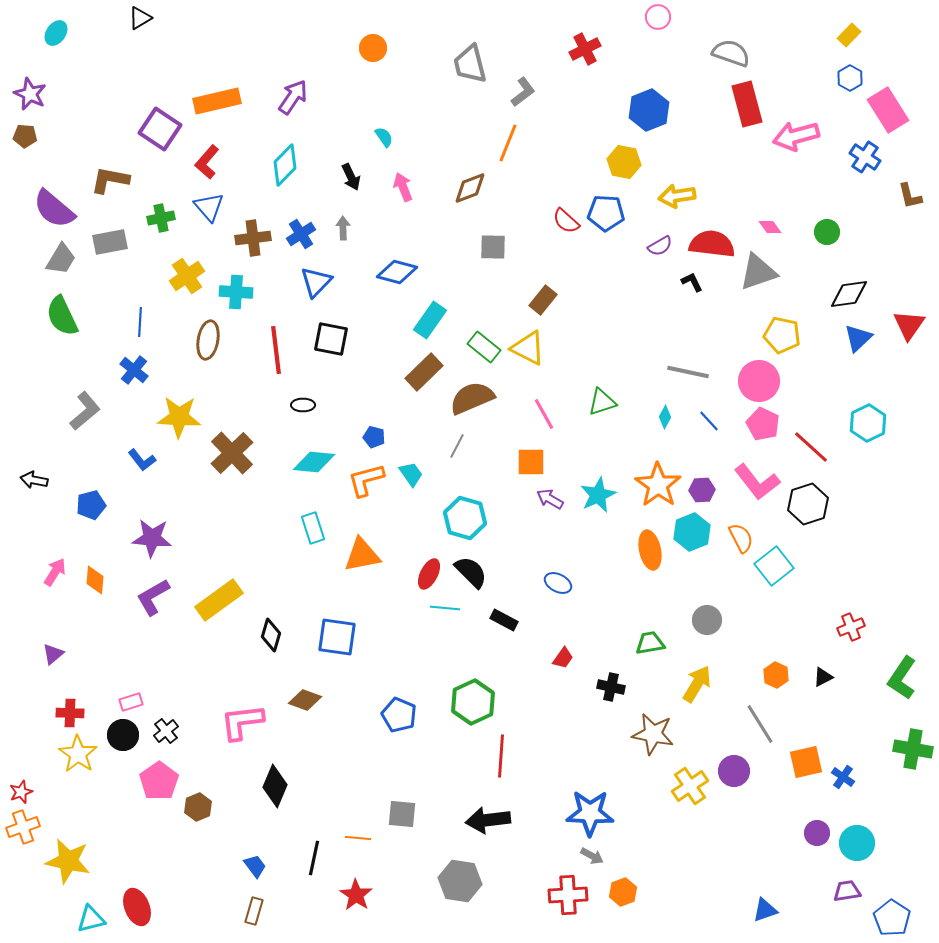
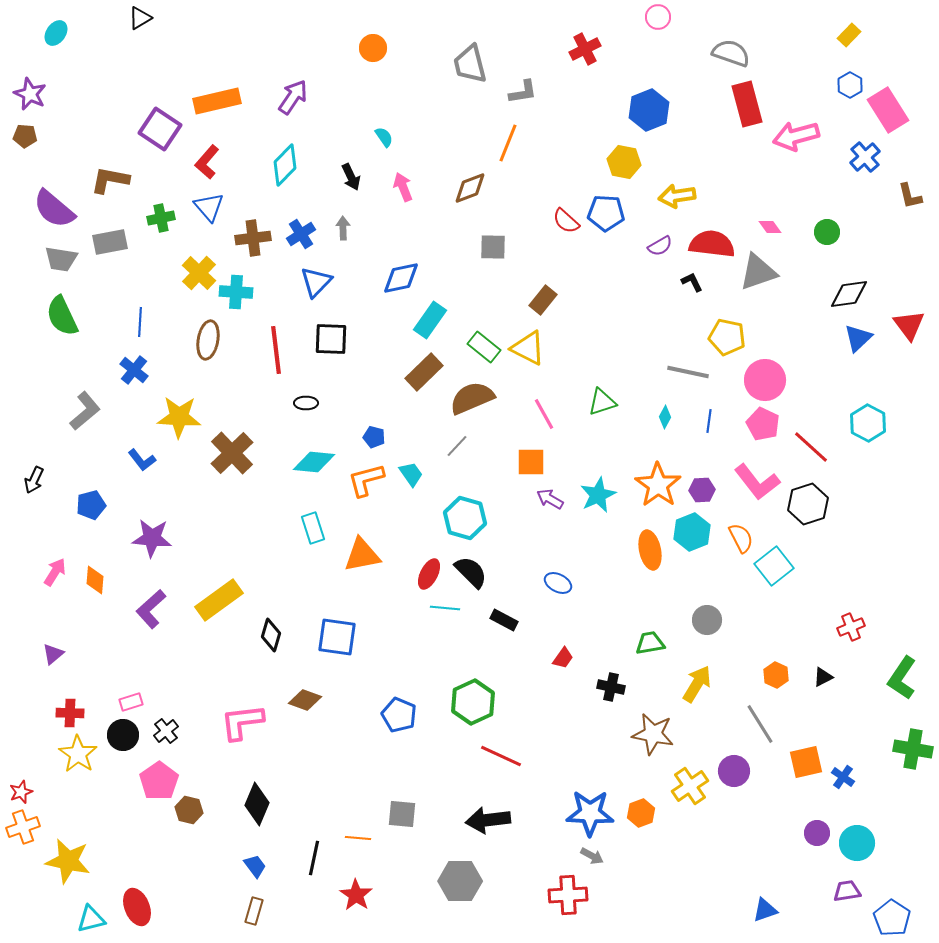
blue hexagon at (850, 78): moved 7 px down
gray L-shape at (523, 92): rotated 28 degrees clockwise
blue cross at (865, 157): rotated 16 degrees clockwise
gray trapezoid at (61, 259): rotated 68 degrees clockwise
blue diamond at (397, 272): moved 4 px right, 6 px down; rotated 27 degrees counterclockwise
yellow cross at (187, 276): moved 12 px right, 3 px up; rotated 12 degrees counterclockwise
red triangle at (909, 325): rotated 12 degrees counterclockwise
yellow pentagon at (782, 335): moved 55 px left, 2 px down
black square at (331, 339): rotated 9 degrees counterclockwise
pink circle at (759, 381): moved 6 px right, 1 px up
black ellipse at (303, 405): moved 3 px right, 2 px up
blue line at (709, 421): rotated 50 degrees clockwise
cyan hexagon at (868, 423): rotated 6 degrees counterclockwise
gray line at (457, 446): rotated 15 degrees clockwise
black arrow at (34, 480): rotated 76 degrees counterclockwise
purple L-shape at (153, 597): moved 2 px left, 12 px down; rotated 12 degrees counterclockwise
red line at (501, 756): rotated 69 degrees counterclockwise
black diamond at (275, 786): moved 18 px left, 18 px down
brown hexagon at (198, 807): moved 9 px left, 3 px down; rotated 24 degrees counterclockwise
gray hexagon at (460, 881): rotated 9 degrees counterclockwise
orange hexagon at (623, 892): moved 18 px right, 79 px up
